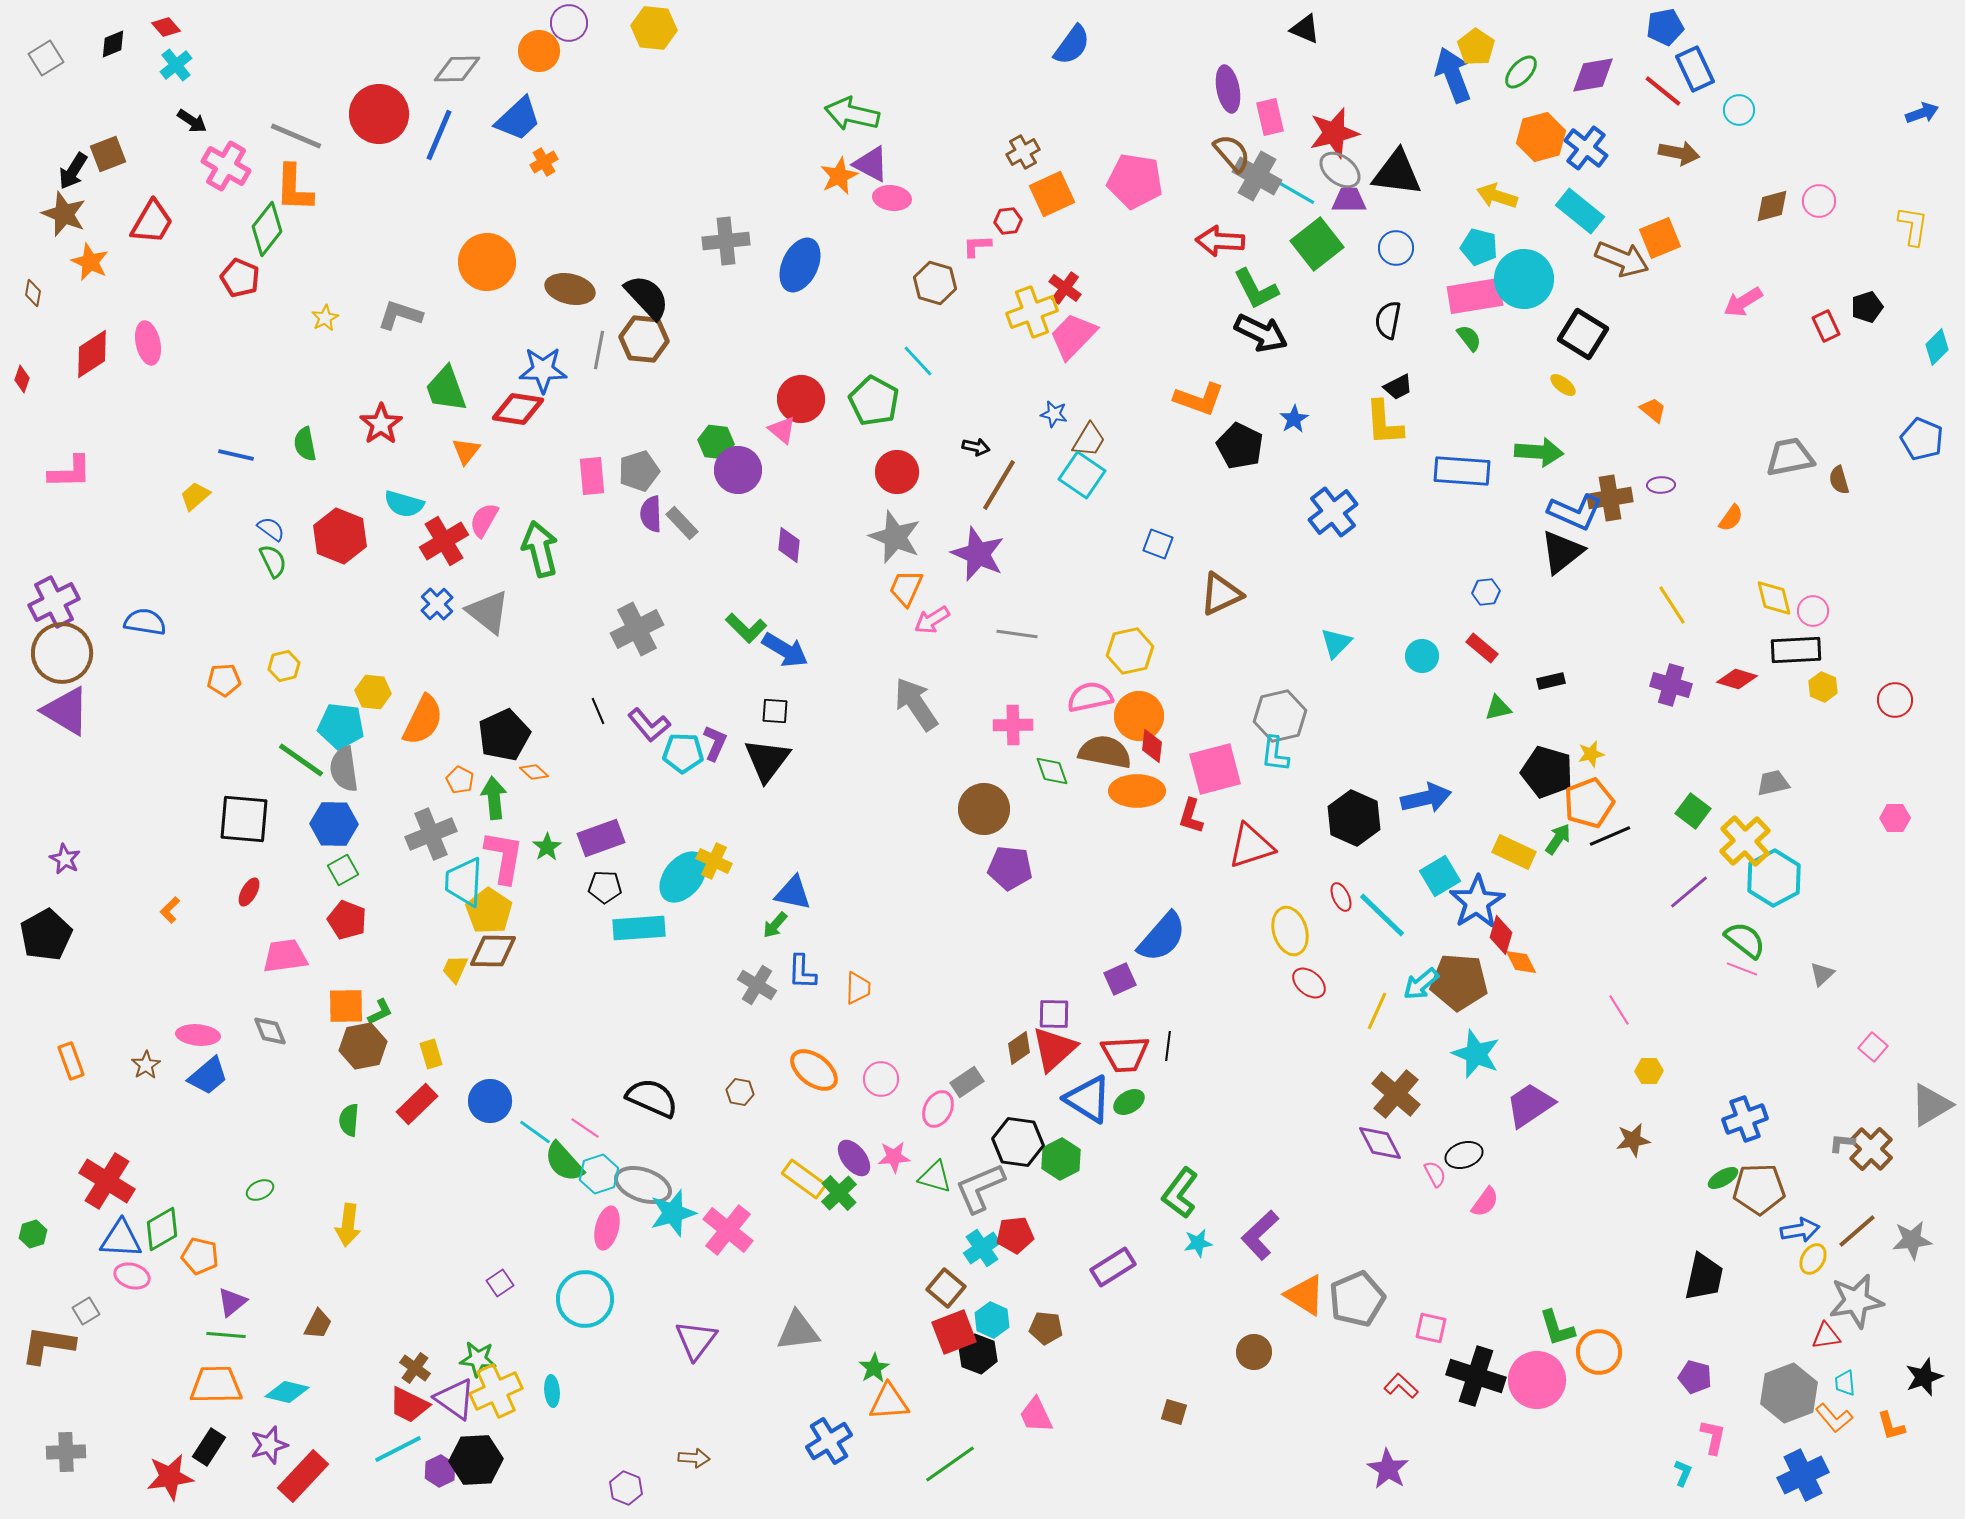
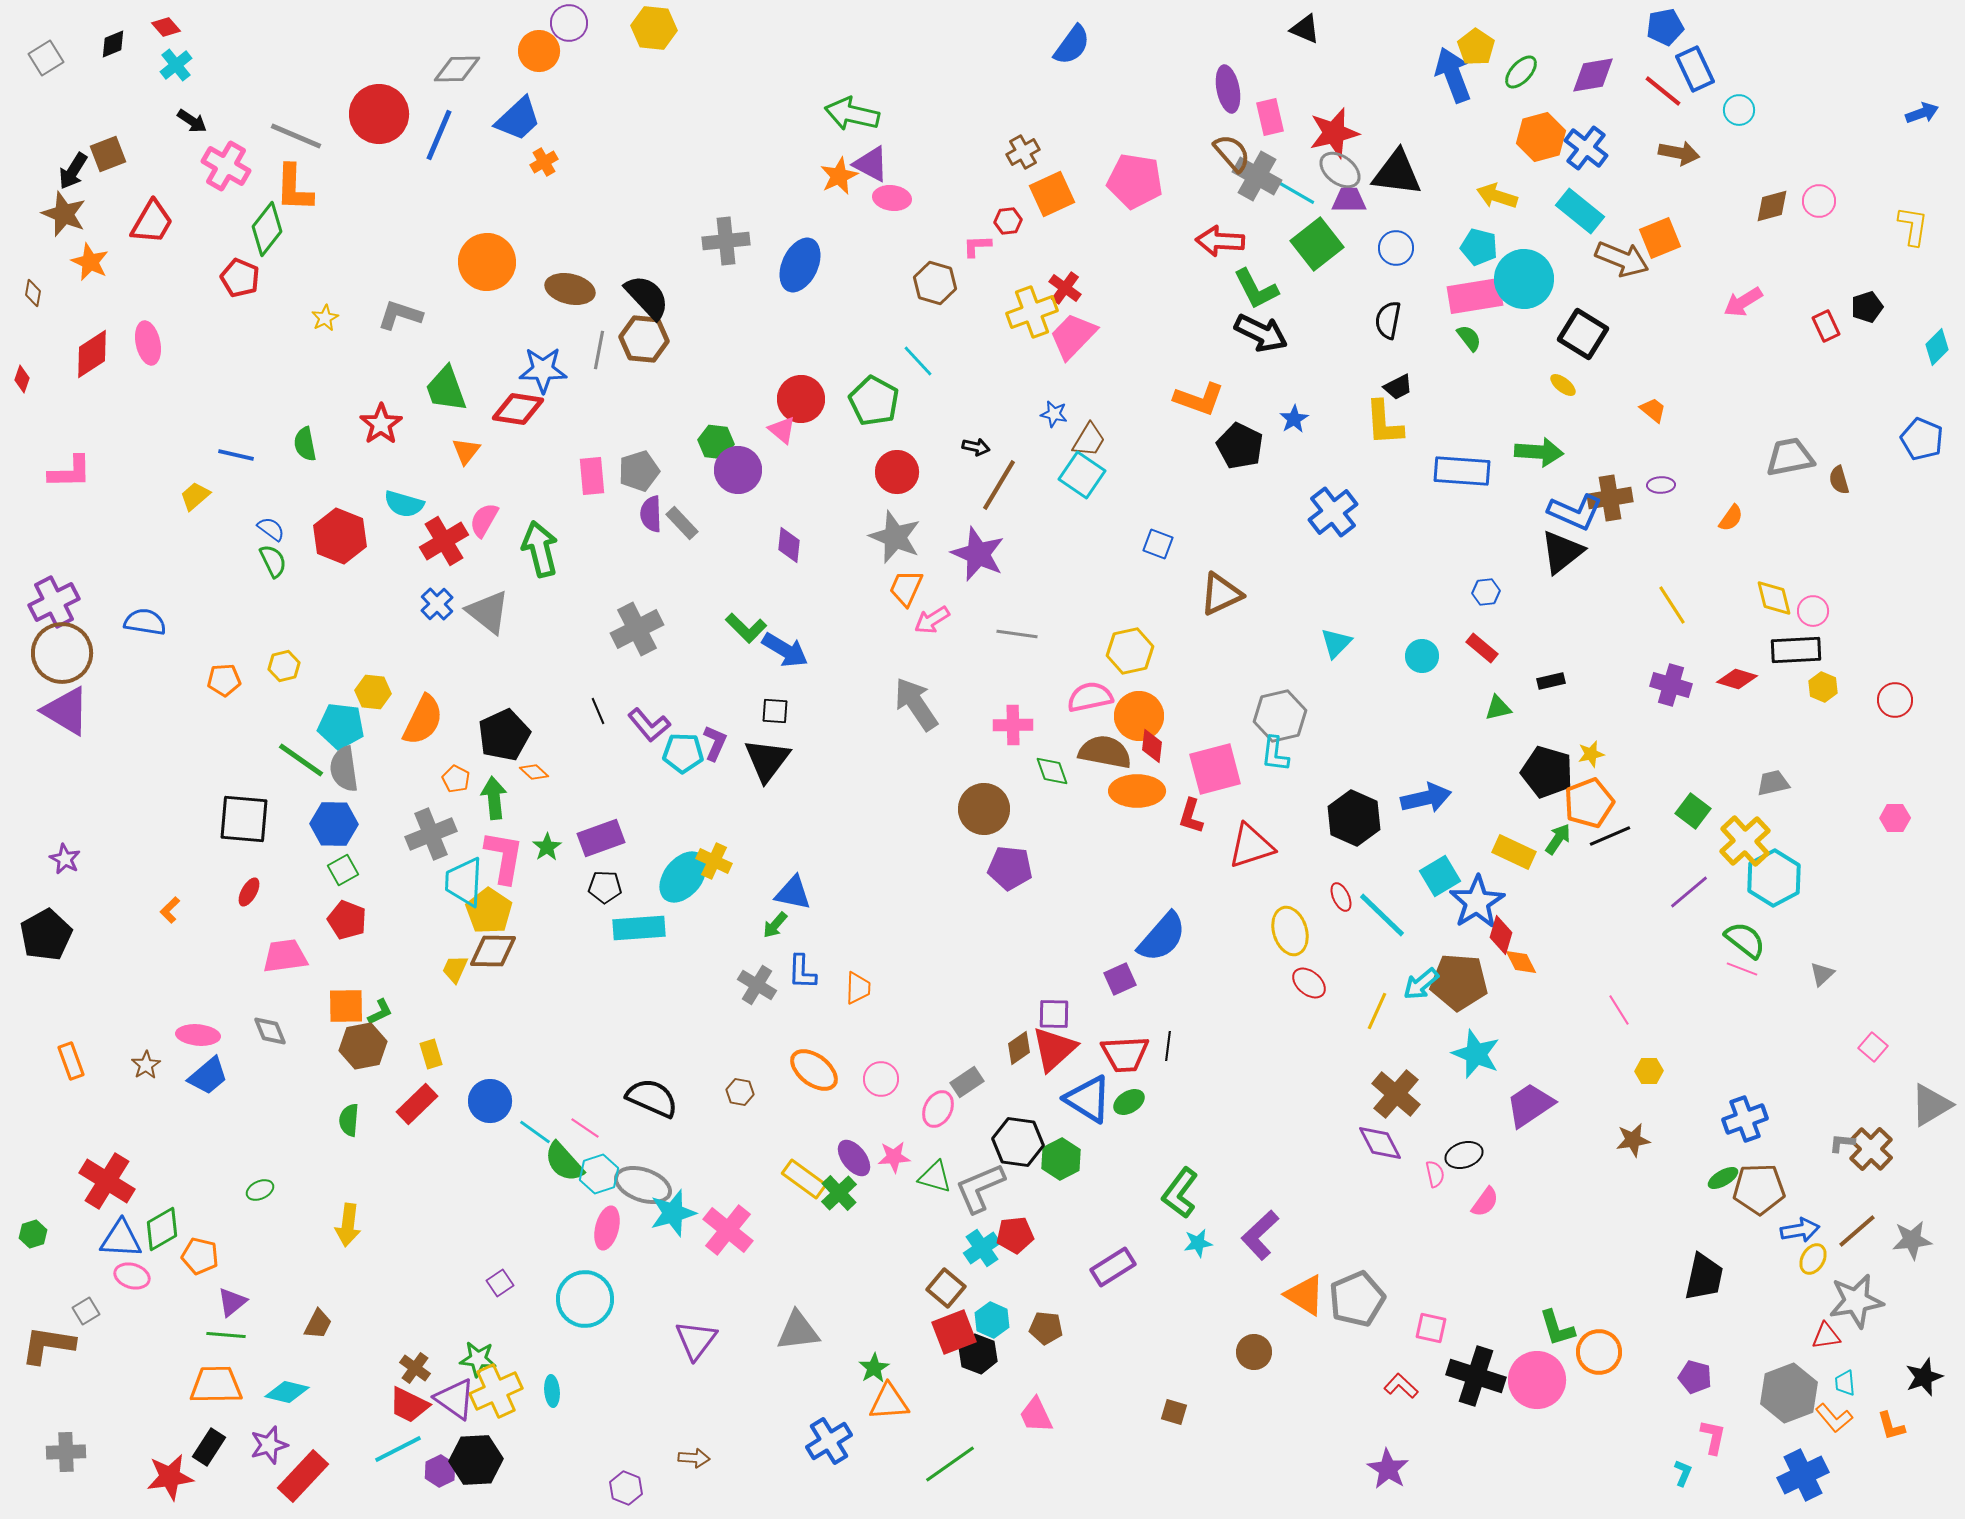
orange pentagon at (460, 780): moved 4 px left, 1 px up
pink semicircle at (1435, 1174): rotated 16 degrees clockwise
